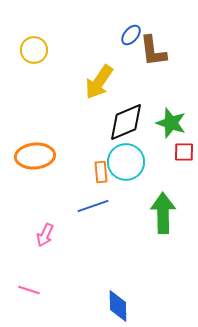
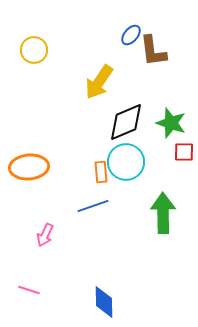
orange ellipse: moved 6 px left, 11 px down
blue diamond: moved 14 px left, 4 px up
